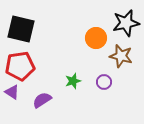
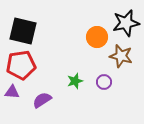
black square: moved 2 px right, 2 px down
orange circle: moved 1 px right, 1 px up
red pentagon: moved 1 px right, 1 px up
green star: moved 2 px right
purple triangle: rotated 28 degrees counterclockwise
